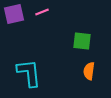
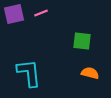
pink line: moved 1 px left, 1 px down
orange semicircle: moved 1 px right, 2 px down; rotated 96 degrees clockwise
